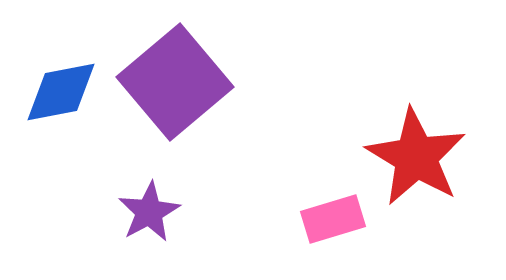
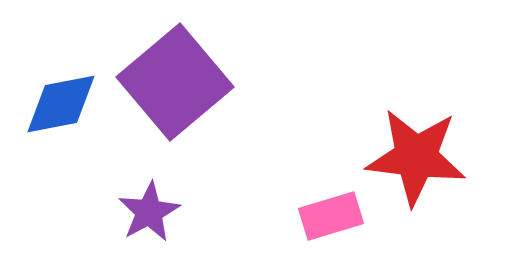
blue diamond: moved 12 px down
red star: rotated 24 degrees counterclockwise
pink rectangle: moved 2 px left, 3 px up
